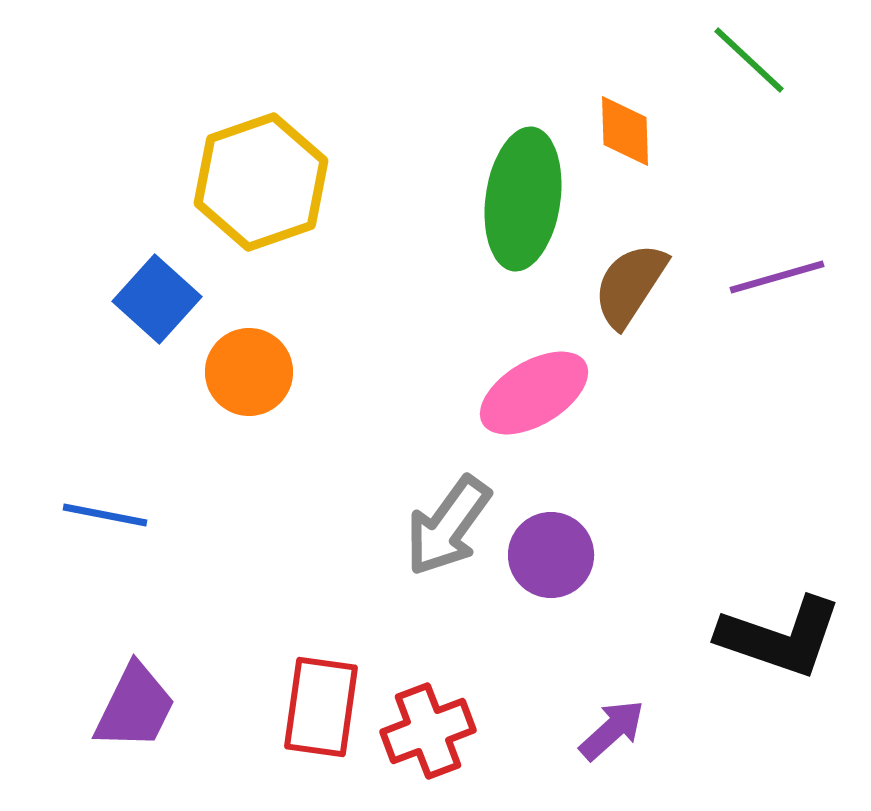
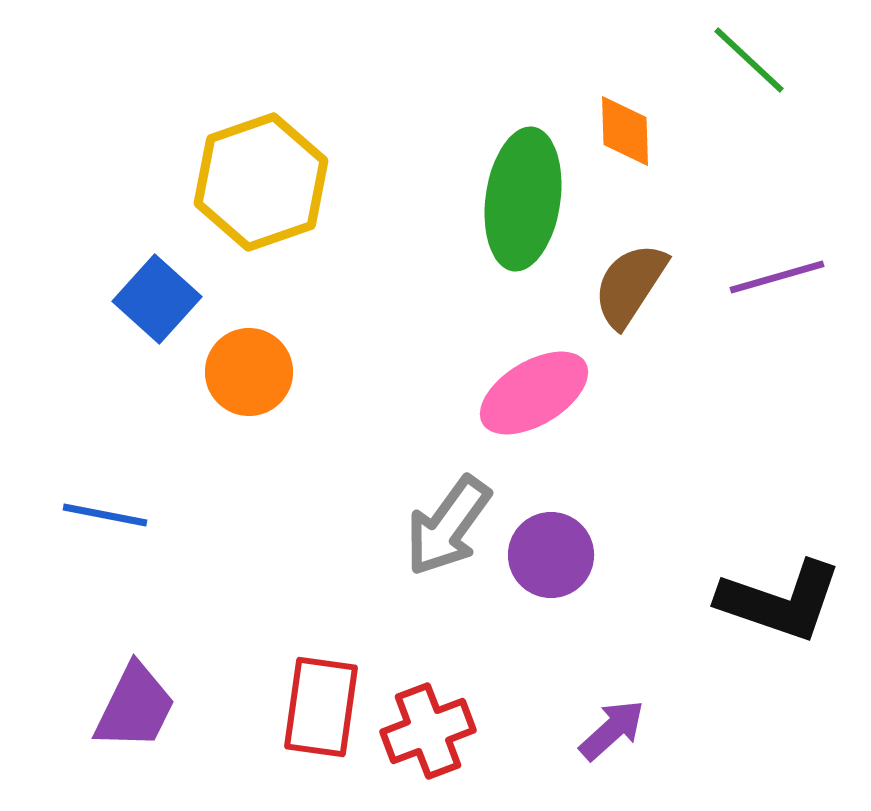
black L-shape: moved 36 px up
